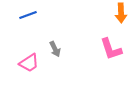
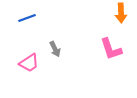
blue line: moved 1 px left, 3 px down
